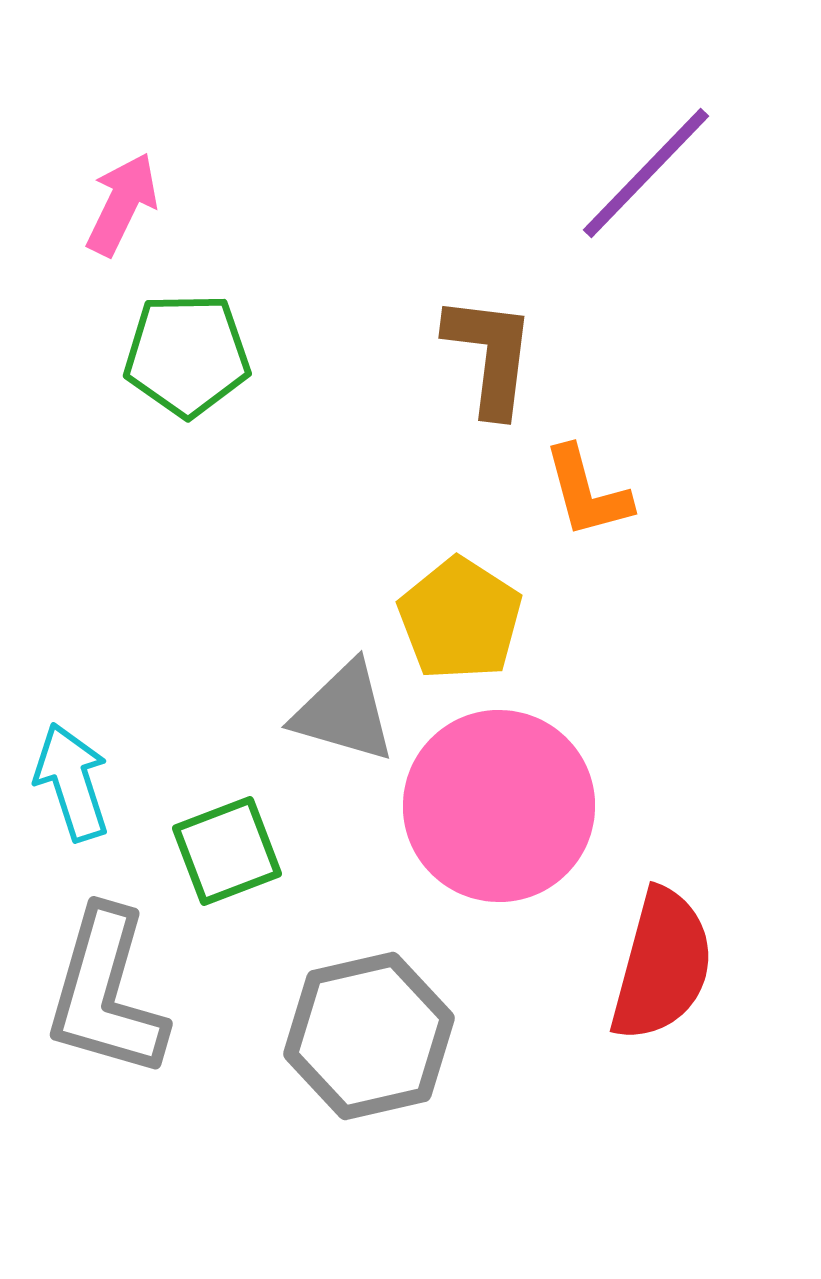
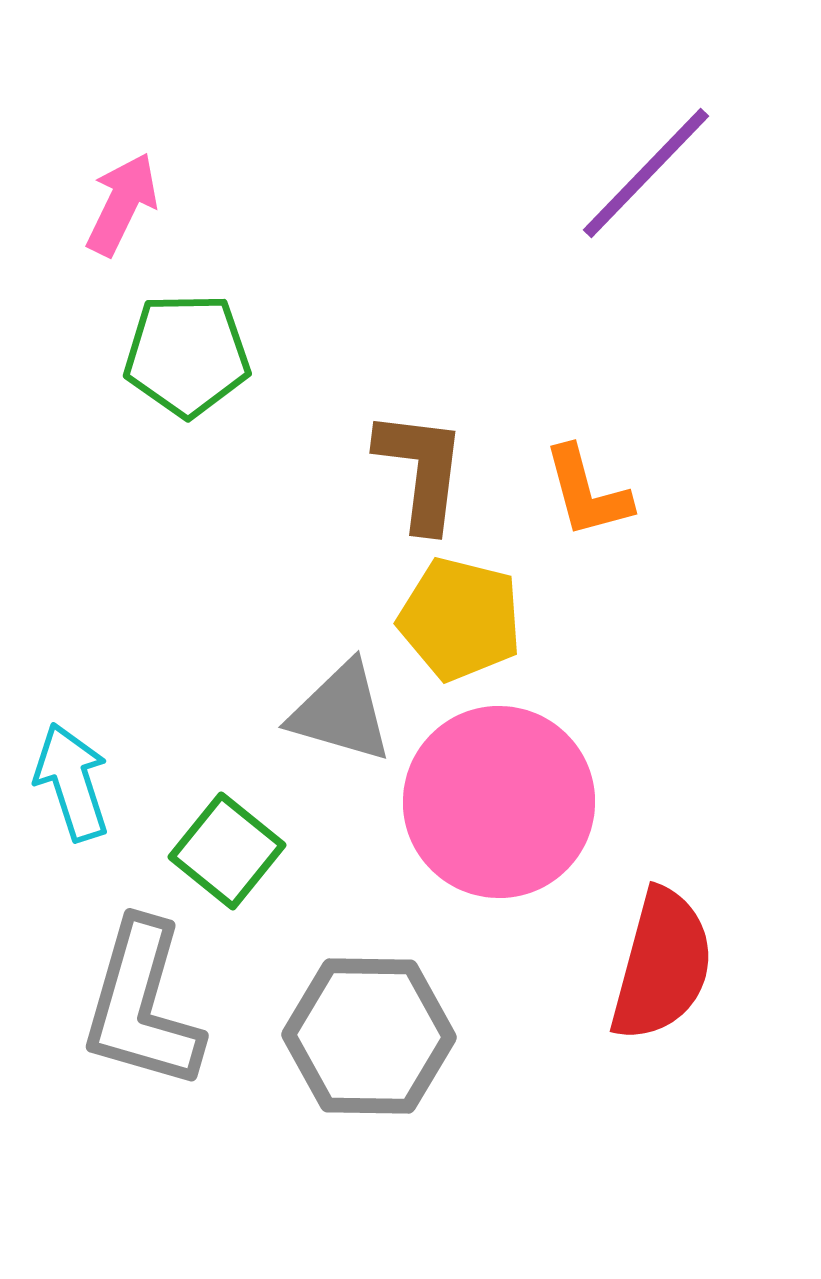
brown L-shape: moved 69 px left, 115 px down
yellow pentagon: rotated 19 degrees counterclockwise
gray triangle: moved 3 px left
pink circle: moved 4 px up
green square: rotated 30 degrees counterclockwise
gray L-shape: moved 36 px right, 12 px down
gray hexagon: rotated 14 degrees clockwise
